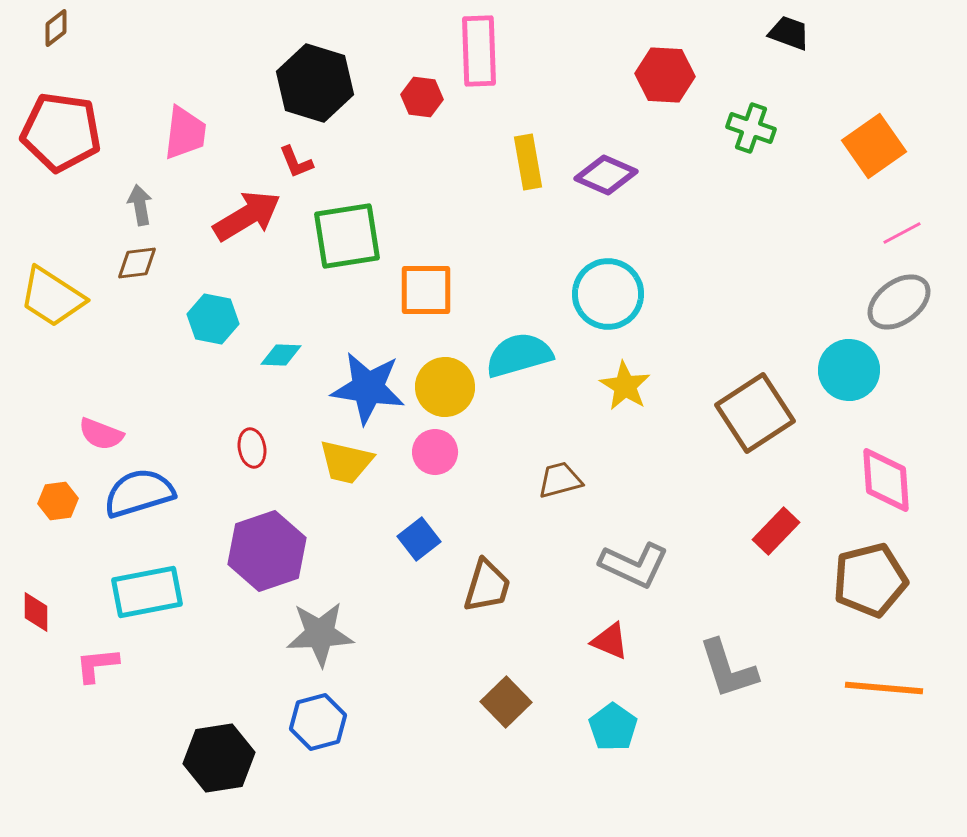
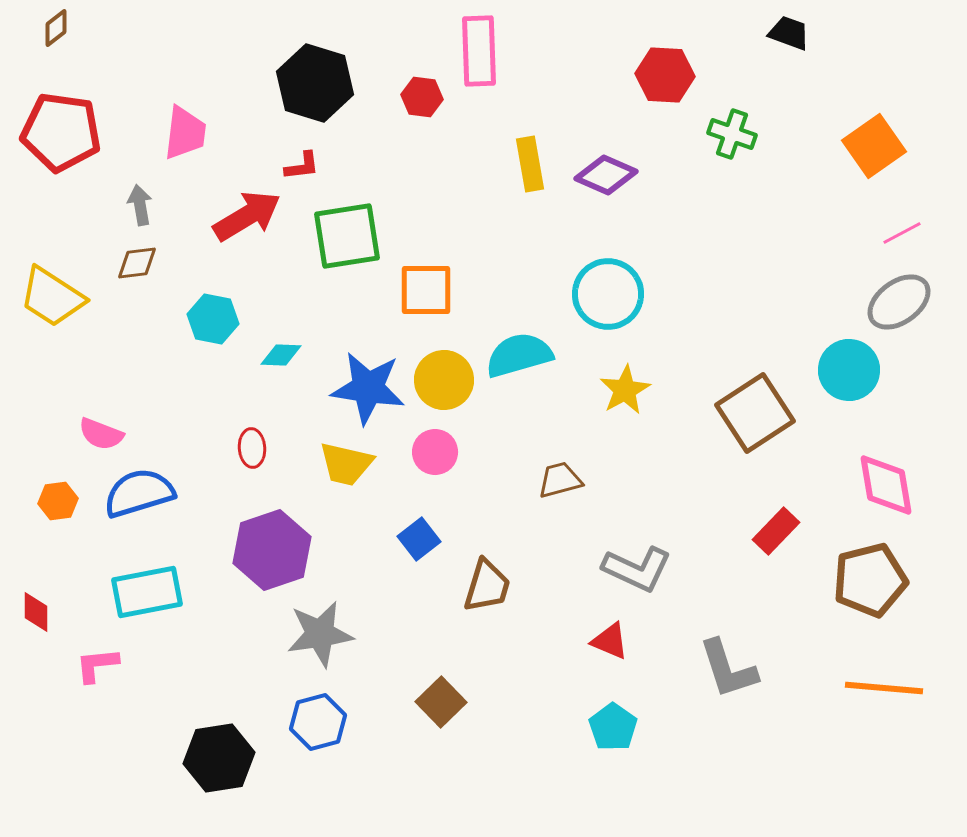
green cross at (751, 128): moved 19 px left, 6 px down
red L-shape at (296, 162): moved 6 px right, 4 px down; rotated 75 degrees counterclockwise
yellow rectangle at (528, 162): moved 2 px right, 2 px down
yellow star at (625, 386): moved 4 px down; rotated 12 degrees clockwise
yellow circle at (445, 387): moved 1 px left, 7 px up
red ellipse at (252, 448): rotated 6 degrees clockwise
yellow trapezoid at (346, 462): moved 2 px down
pink diamond at (886, 480): moved 5 px down; rotated 6 degrees counterclockwise
purple hexagon at (267, 551): moved 5 px right, 1 px up
gray L-shape at (634, 565): moved 3 px right, 4 px down
gray star at (320, 634): rotated 6 degrees counterclockwise
brown square at (506, 702): moved 65 px left
